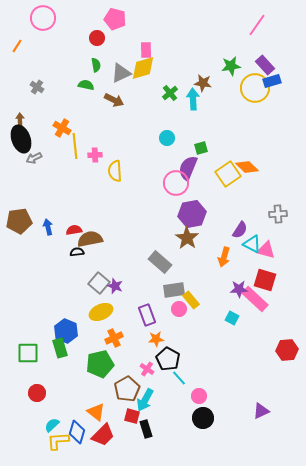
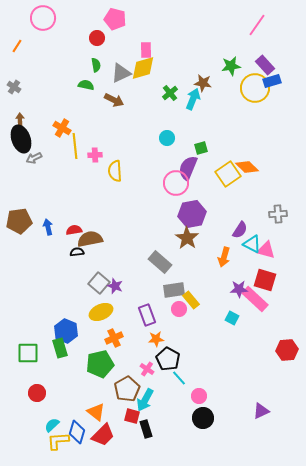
gray cross at (37, 87): moved 23 px left
cyan arrow at (193, 99): rotated 25 degrees clockwise
